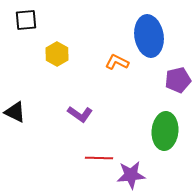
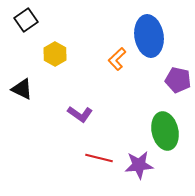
black square: rotated 30 degrees counterclockwise
yellow hexagon: moved 2 px left
orange L-shape: moved 3 px up; rotated 70 degrees counterclockwise
purple pentagon: rotated 25 degrees clockwise
black triangle: moved 7 px right, 23 px up
green ellipse: rotated 18 degrees counterclockwise
red line: rotated 12 degrees clockwise
purple star: moved 8 px right, 10 px up
